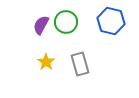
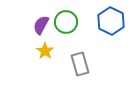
blue hexagon: rotated 12 degrees clockwise
yellow star: moved 1 px left, 11 px up
